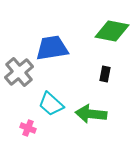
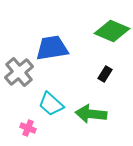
green diamond: rotated 12 degrees clockwise
black rectangle: rotated 21 degrees clockwise
